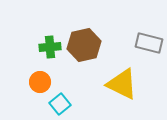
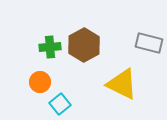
brown hexagon: rotated 16 degrees counterclockwise
